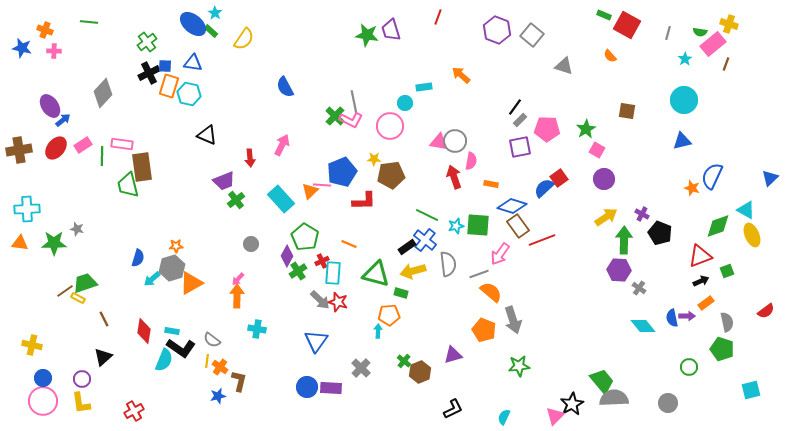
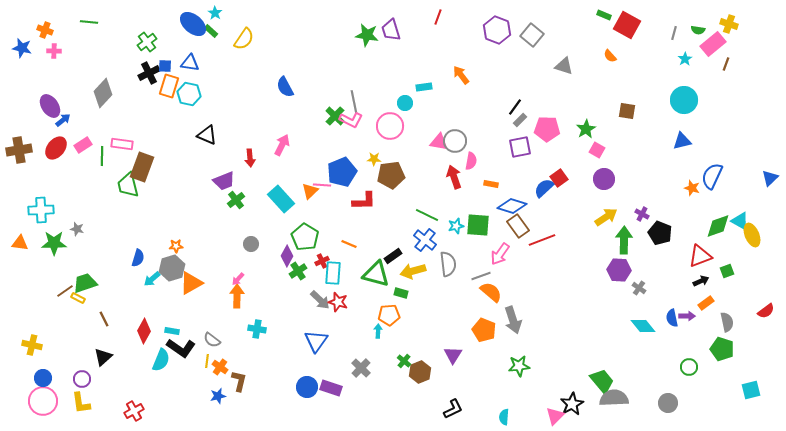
green semicircle at (700, 32): moved 2 px left, 2 px up
gray line at (668, 33): moved 6 px right
blue triangle at (193, 63): moved 3 px left
orange arrow at (461, 75): rotated 12 degrees clockwise
brown rectangle at (142, 167): rotated 28 degrees clockwise
cyan cross at (27, 209): moved 14 px right, 1 px down
cyan triangle at (746, 210): moved 6 px left, 11 px down
black rectangle at (407, 247): moved 14 px left, 9 px down
gray line at (479, 274): moved 2 px right, 2 px down
red diamond at (144, 331): rotated 20 degrees clockwise
purple triangle at (453, 355): rotated 42 degrees counterclockwise
cyan semicircle at (164, 360): moved 3 px left
purple rectangle at (331, 388): rotated 15 degrees clockwise
cyan semicircle at (504, 417): rotated 21 degrees counterclockwise
